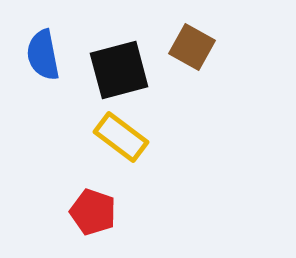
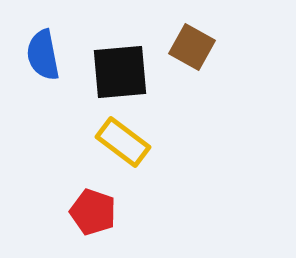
black square: moved 1 px right, 2 px down; rotated 10 degrees clockwise
yellow rectangle: moved 2 px right, 5 px down
